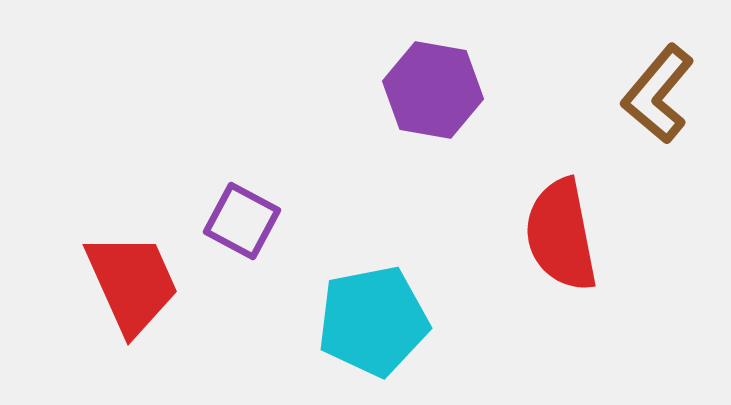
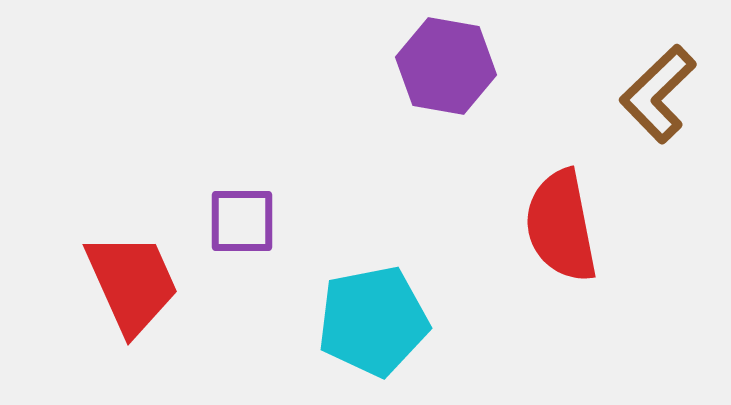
purple hexagon: moved 13 px right, 24 px up
brown L-shape: rotated 6 degrees clockwise
purple square: rotated 28 degrees counterclockwise
red semicircle: moved 9 px up
